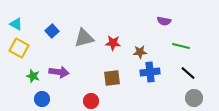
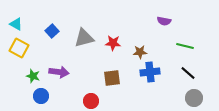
green line: moved 4 px right
blue circle: moved 1 px left, 3 px up
